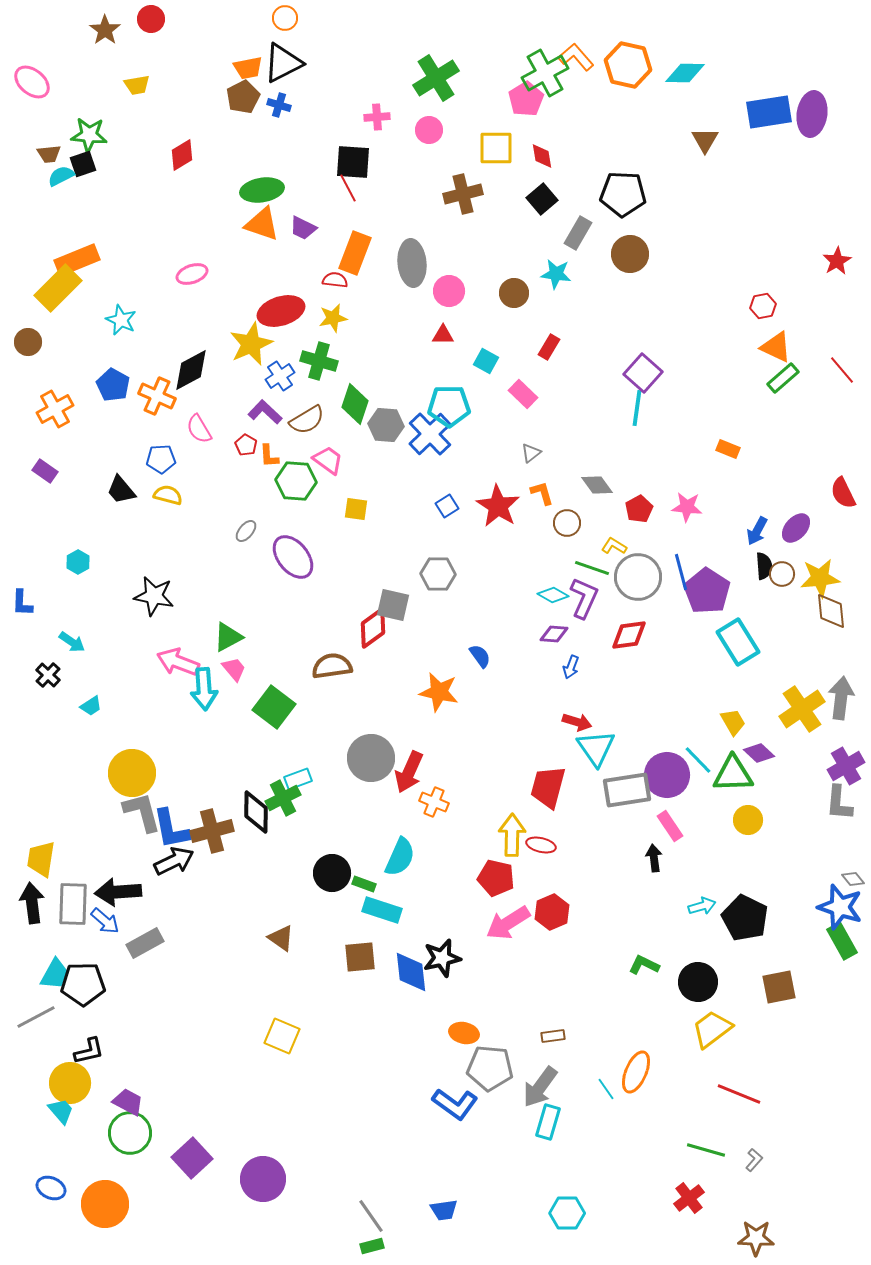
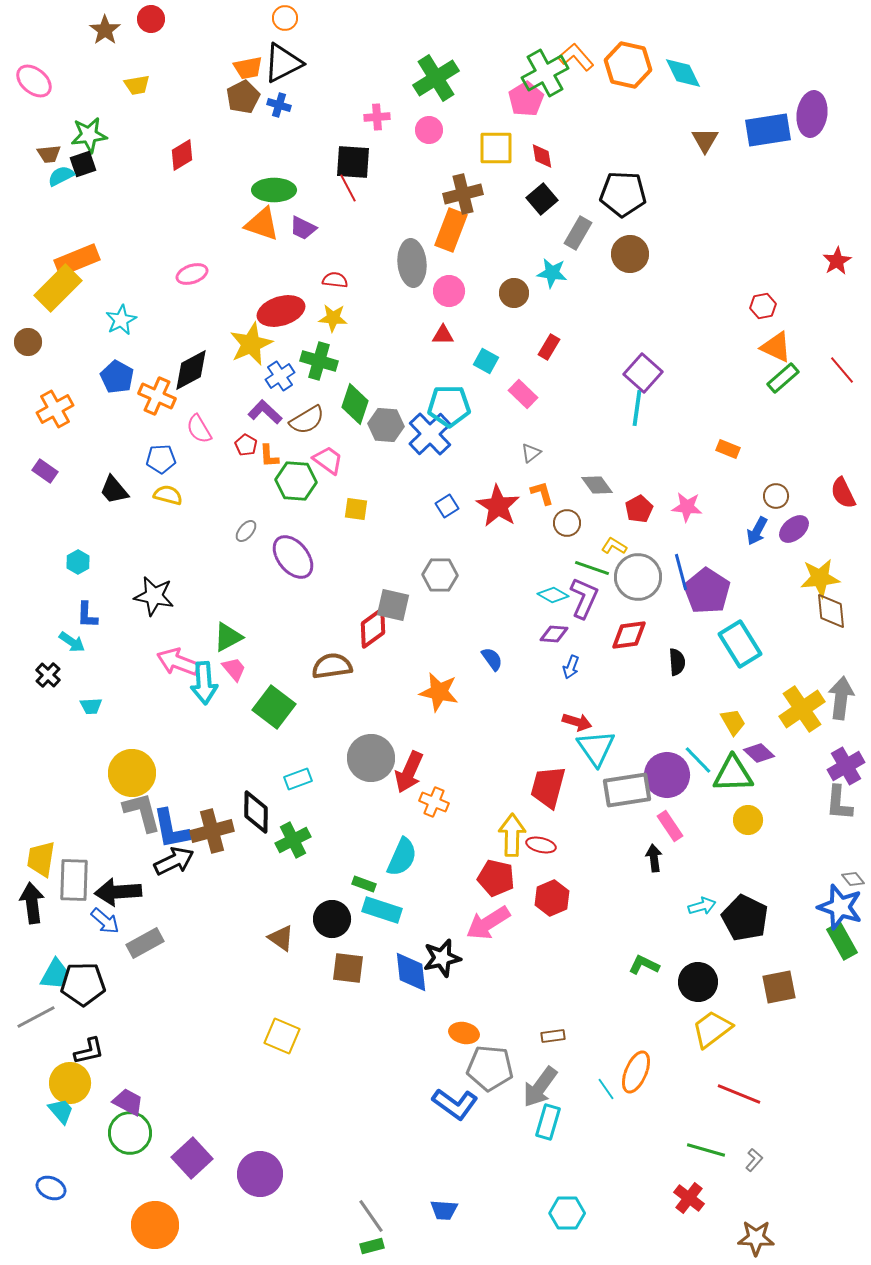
cyan diamond at (685, 73): moved 2 px left; rotated 63 degrees clockwise
pink ellipse at (32, 82): moved 2 px right, 1 px up
blue rectangle at (769, 112): moved 1 px left, 18 px down
green star at (89, 135): rotated 12 degrees counterclockwise
green ellipse at (262, 190): moved 12 px right; rotated 9 degrees clockwise
orange rectangle at (355, 253): moved 96 px right, 23 px up
cyan star at (556, 274): moved 4 px left, 1 px up
yellow star at (333, 318): rotated 16 degrees clockwise
cyan star at (121, 320): rotated 20 degrees clockwise
blue pentagon at (113, 385): moved 4 px right, 8 px up
black trapezoid at (121, 490): moved 7 px left
purple ellipse at (796, 528): moved 2 px left, 1 px down; rotated 8 degrees clockwise
black semicircle at (764, 566): moved 87 px left, 96 px down
gray hexagon at (438, 574): moved 2 px right, 1 px down
brown circle at (782, 574): moved 6 px left, 78 px up
blue L-shape at (22, 603): moved 65 px right, 12 px down
cyan rectangle at (738, 642): moved 2 px right, 2 px down
blue semicircle at (480, 656): moved 12 px right, 3 px down
cyan arrow at (204, 689): moved 6 px up
cyan trapezoid at (91, 706): rotated 30 degrees clockwise
green cross at (283, 798): moved 10 px right, 42 px down
cyan semicircle at (400, 857): moved 2 px right
black circle at (332, 873): moved 46 px down
gray rectangle at (73, 904): moved 1 px right, 24 px up
red hexagon at (552, 912): moved 14 px up
pink arrow at (508, 923): moved 20 px left
brown square at (360, 957): moved 12 px left, 11 px down; rotated 12 degrees clockwise
purple circle at (263, 1179): moved 3 px left, 5 px up
red cross at (689, 1198): rotated 16 degrees counterclockwise
orange circle at (105, 1204): moved 50 px right, 21 px down
blue trapezoid at (444, 1210): rotated 12 degrees clockwise
